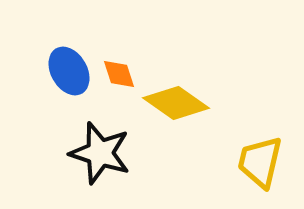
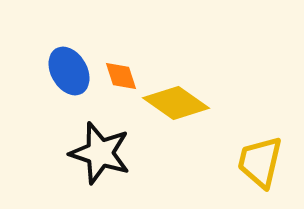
orange diamond: moved 2 px right, 2 px down
